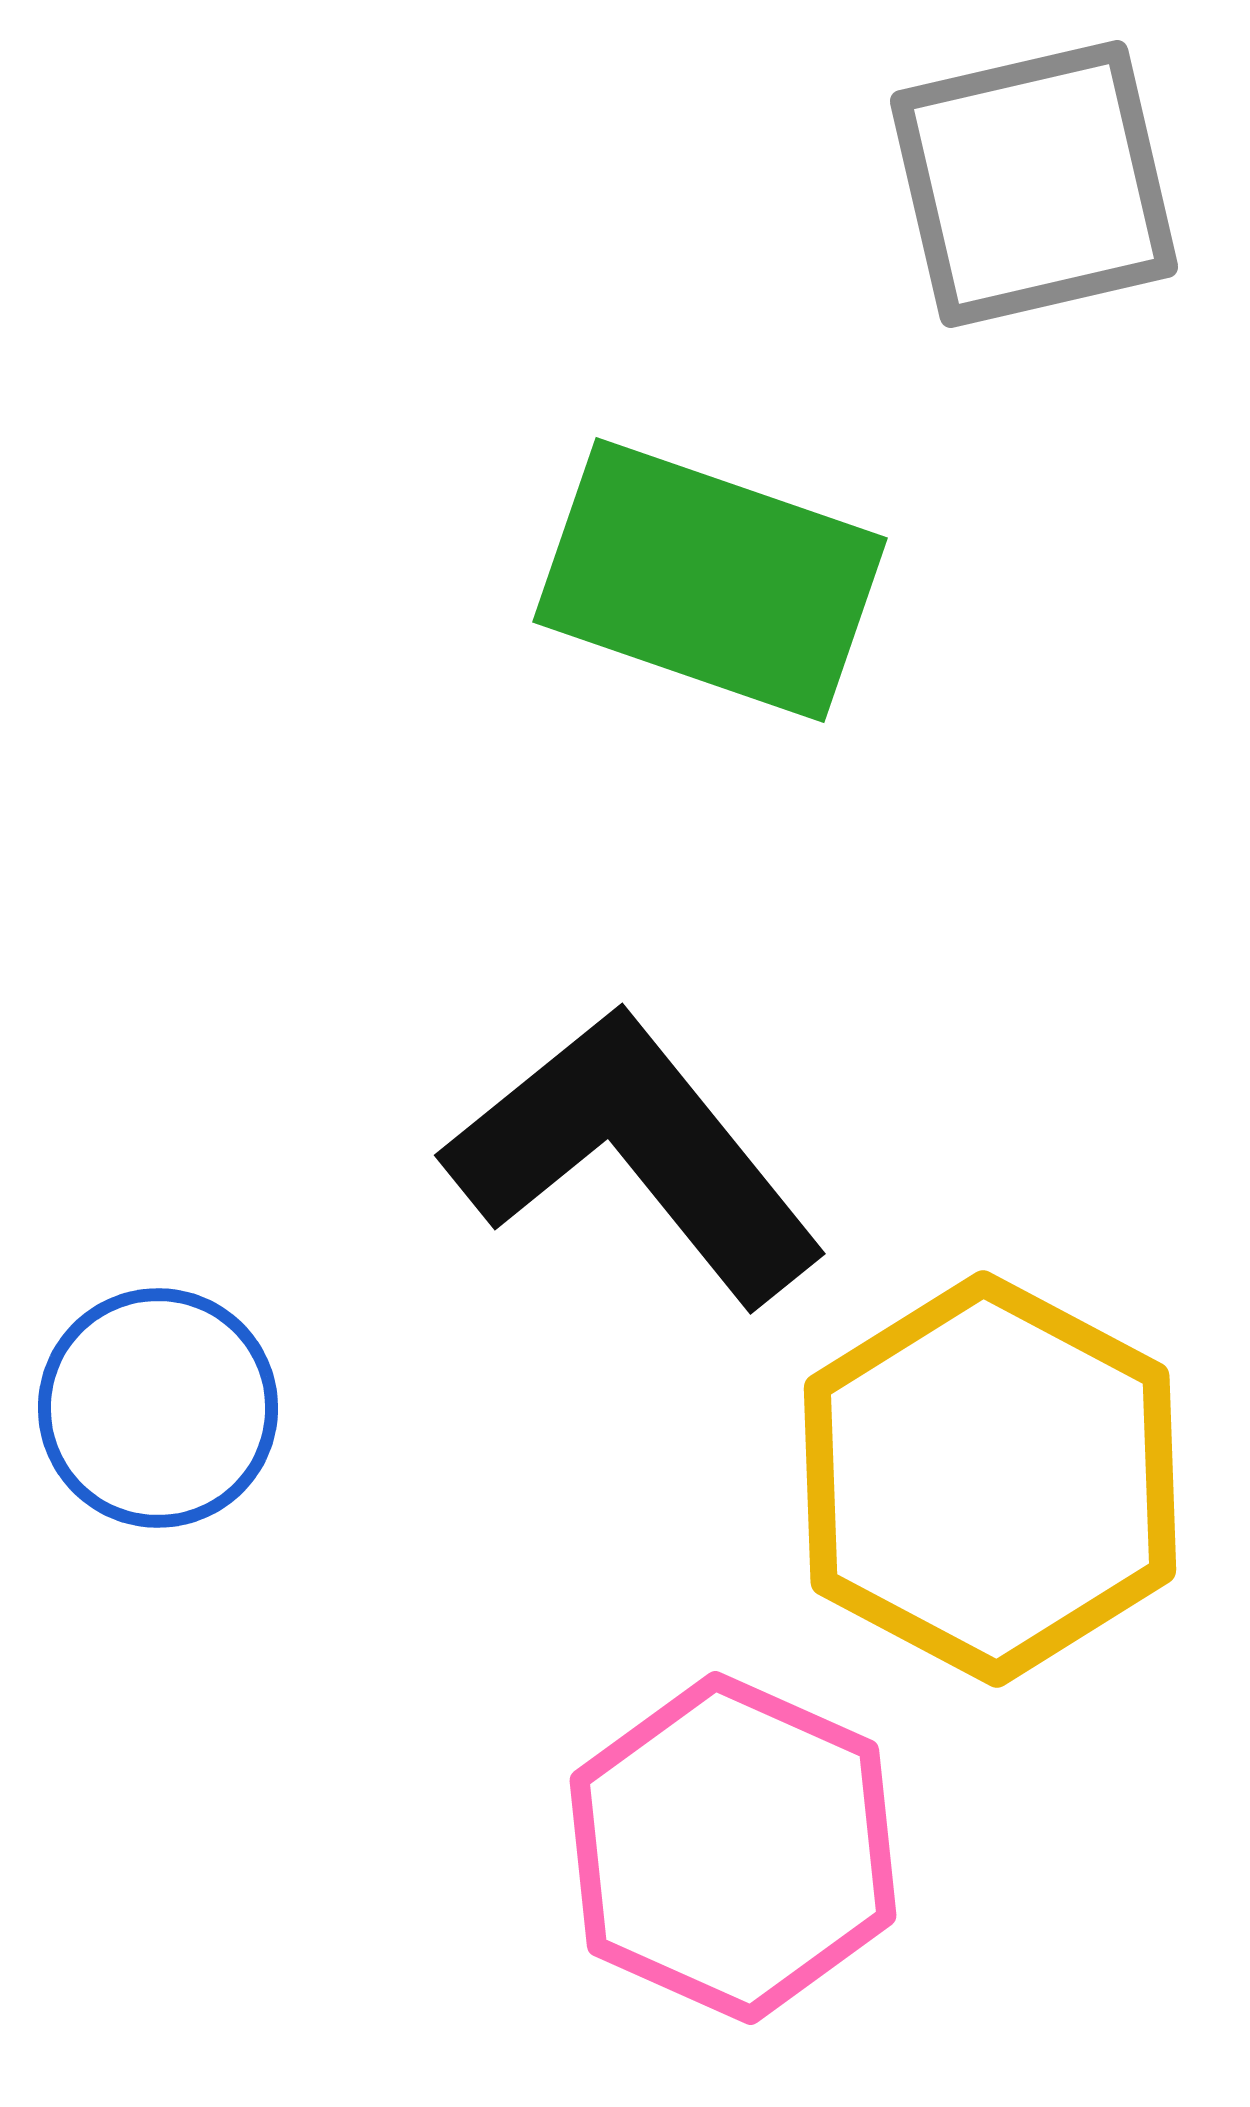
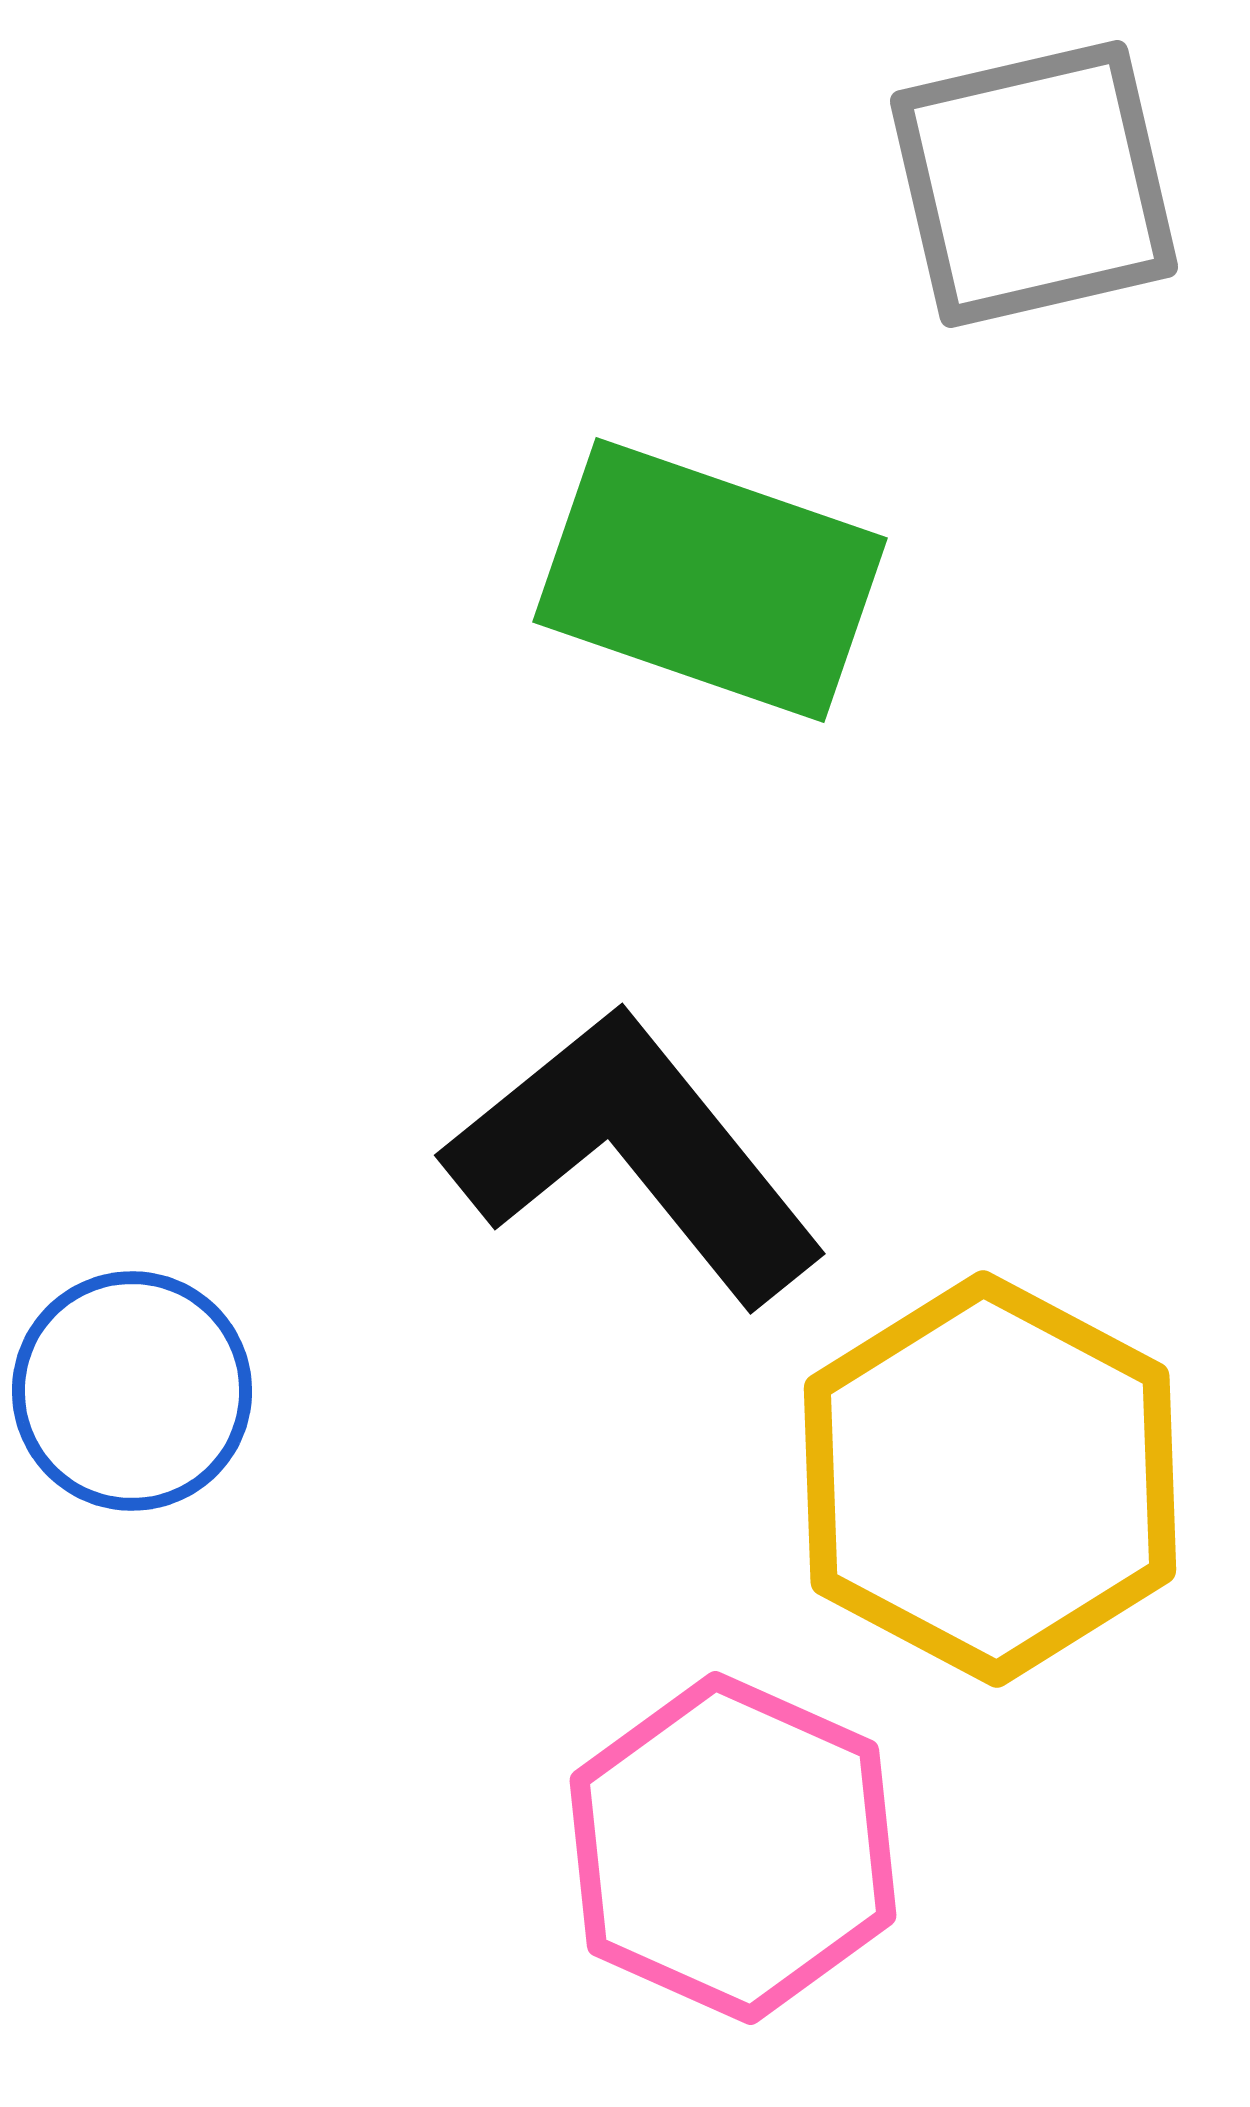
blue circle: moved 26 px left, 17 px up
